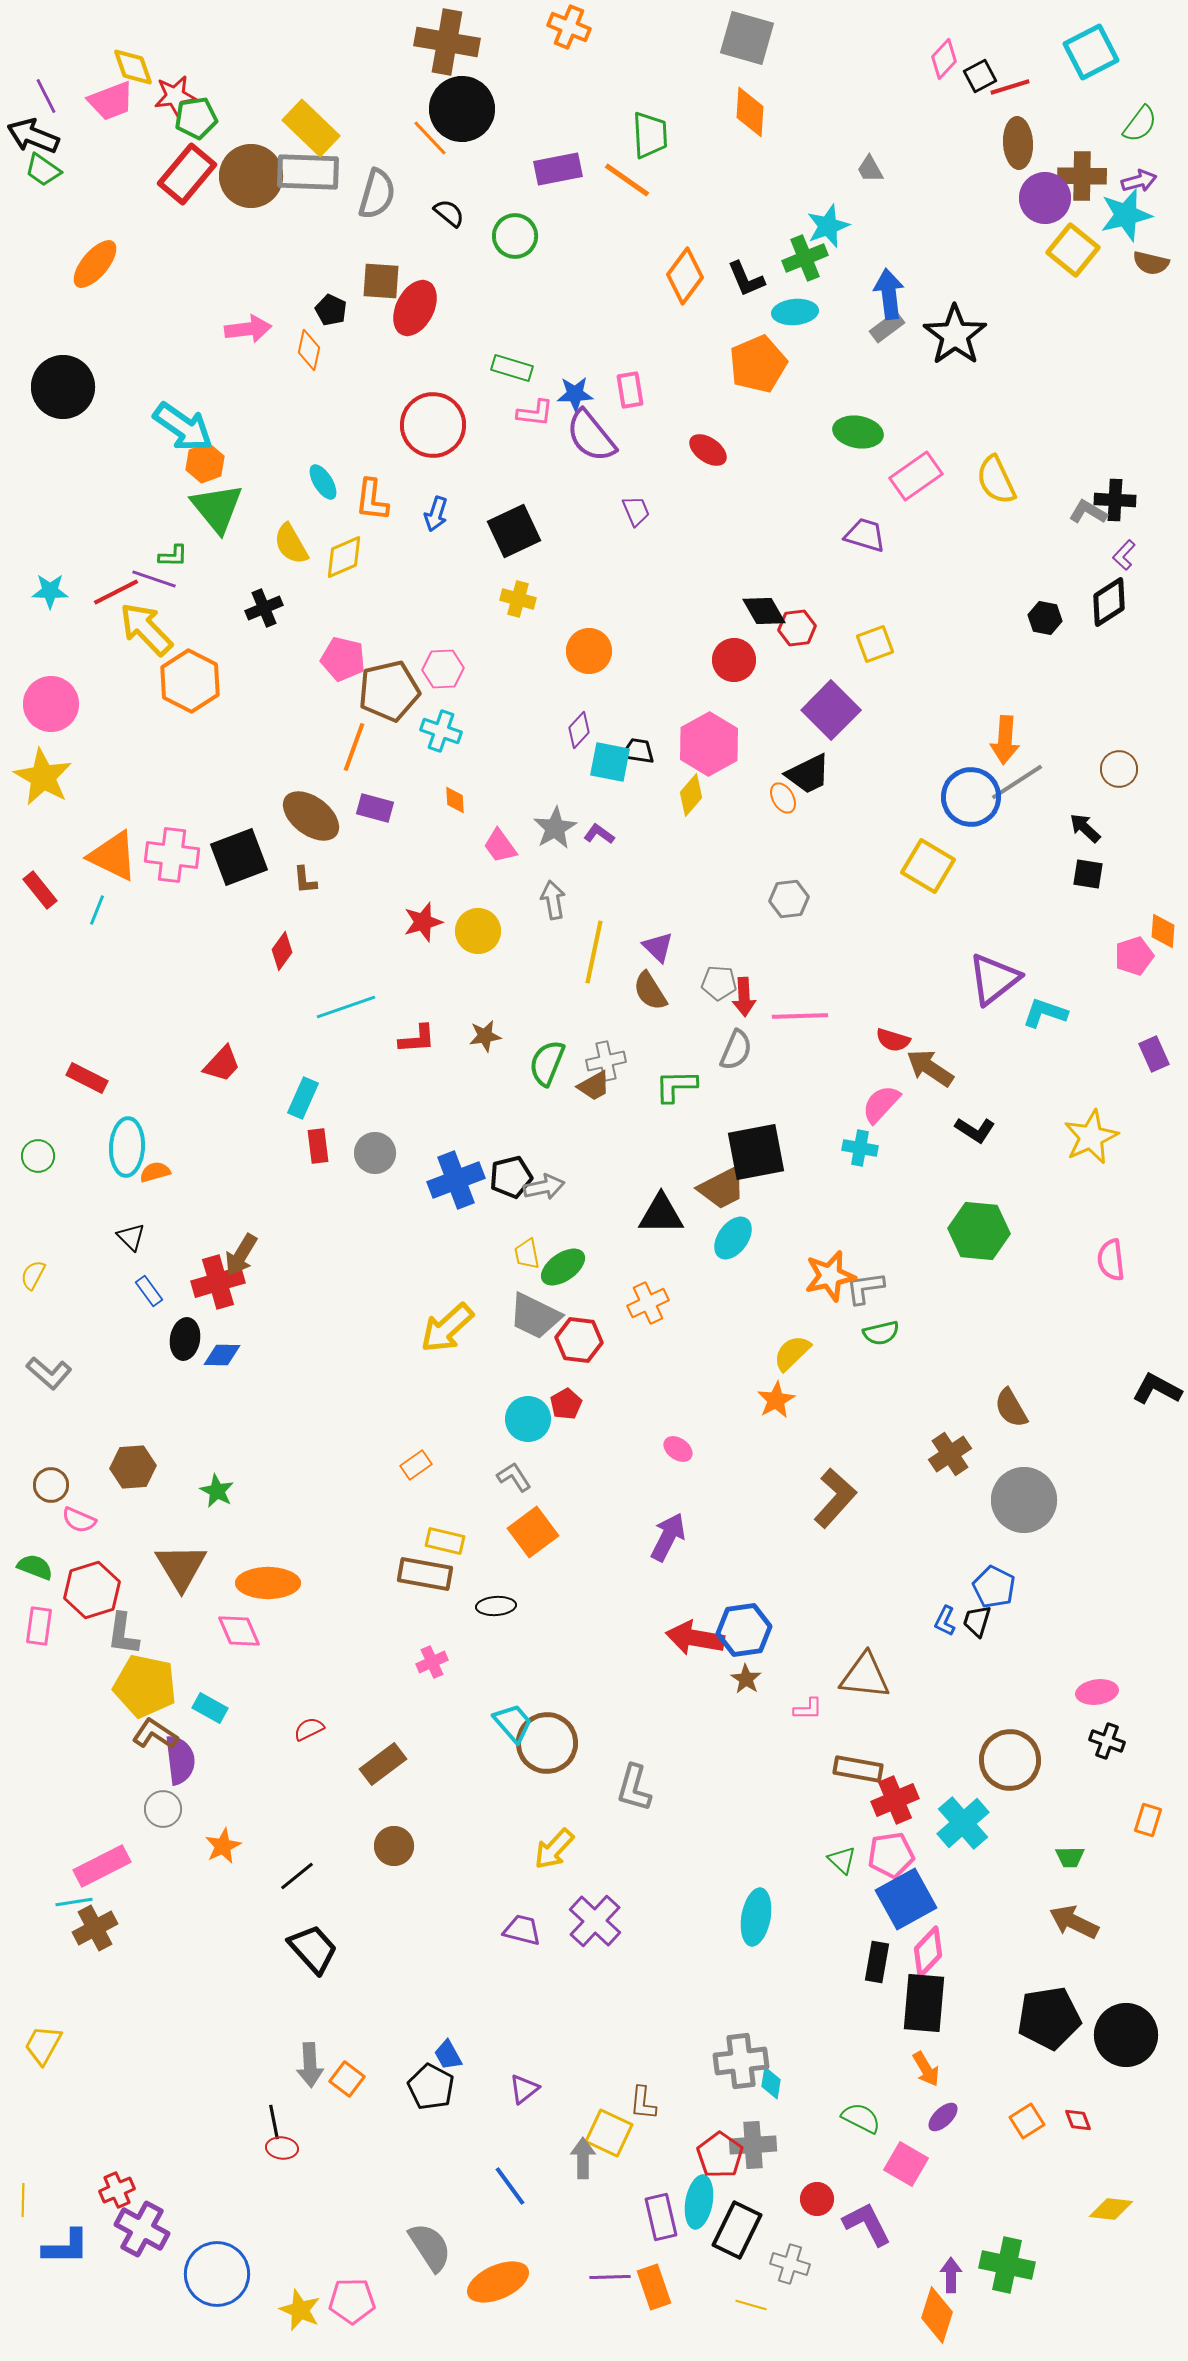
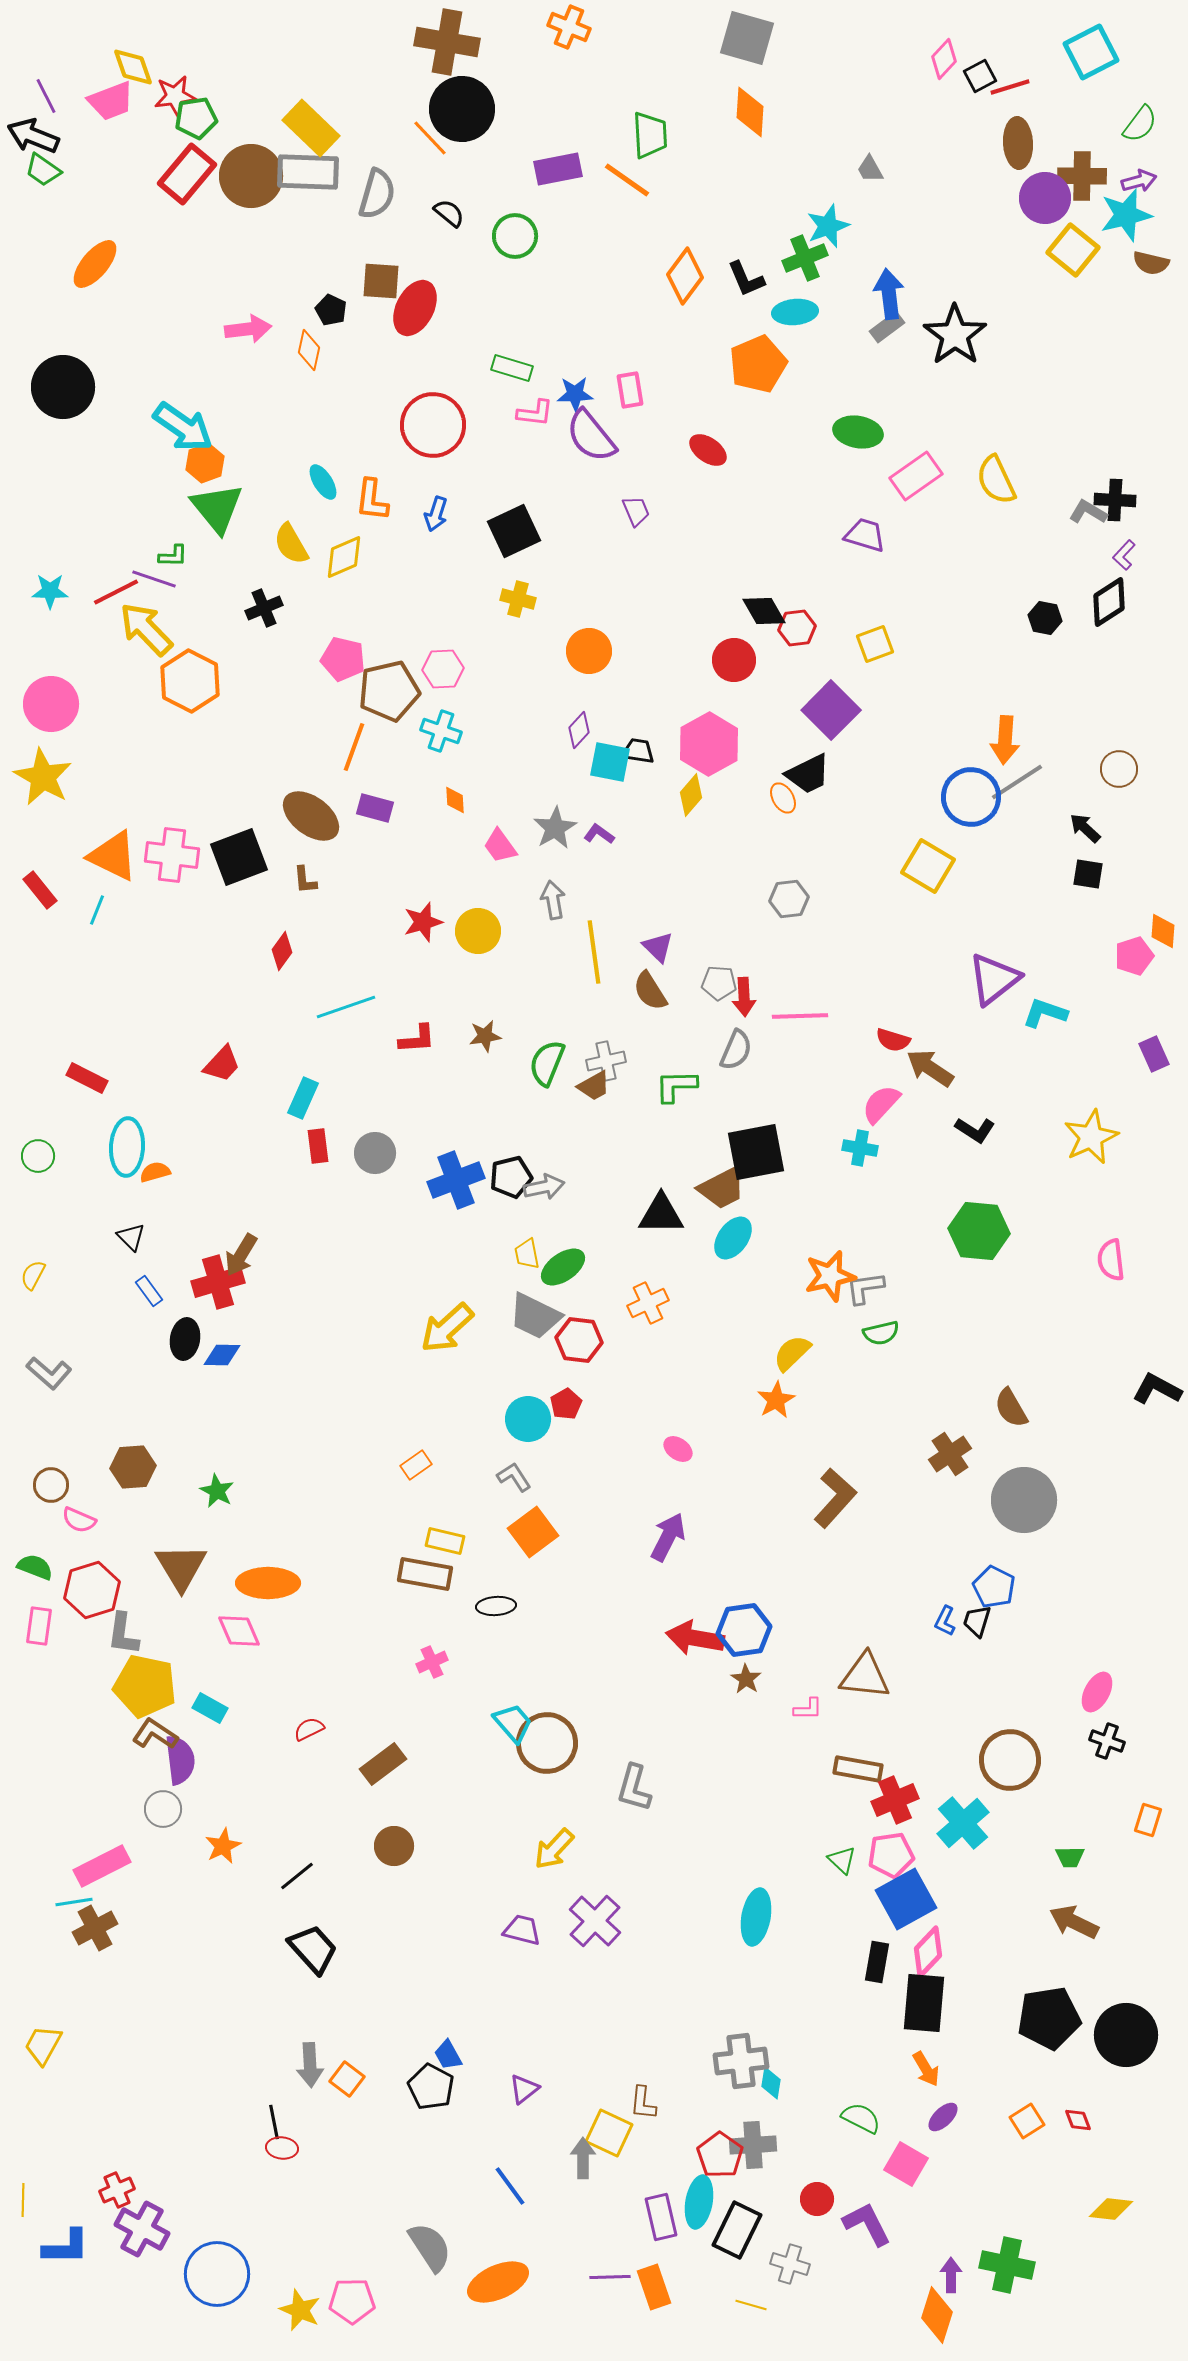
yellow line at (594, 952): rotated 20 degrees counterclockwise
pink ellipse at (1097, 1692): rotated 54 degrees counterclockwise
